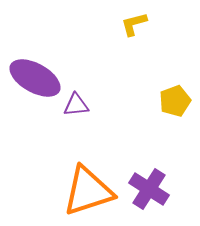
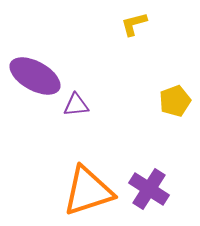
purple ellipse: moved 2 px up
